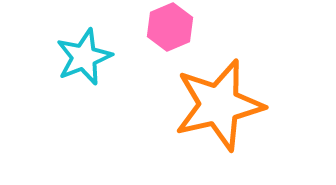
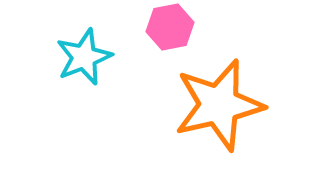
pink hexagon: rotated 12 degrees clockwise
